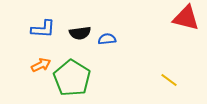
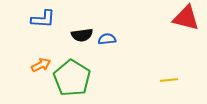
blue L-shape: moved 10 px up
black semicircle: moved 2 px right, 2 px down
yellow line: rotated 42 degrees counterclockwise
